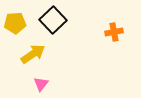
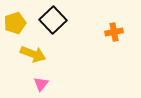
yellow pentagon: rotated 15 degrees counterclockwise
yellow arrow: rotated 55 degrees clockwise
